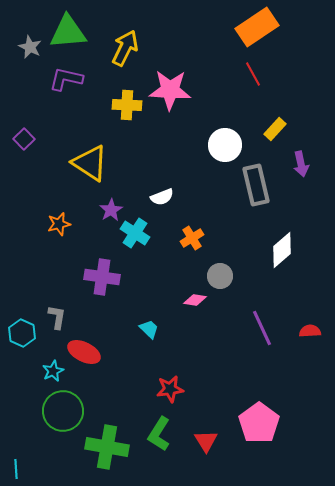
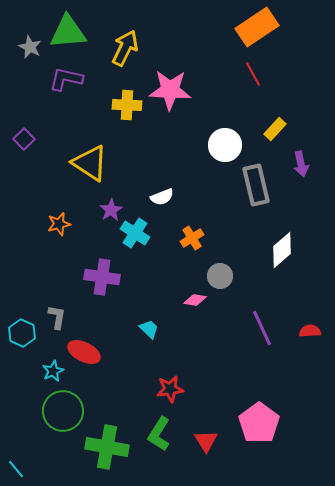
cyan line: rotated 36 degrees counterclockwise
